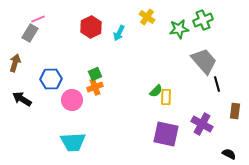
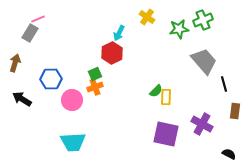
red hexagon: moved 21 px right, 26 px down
black line: moved 7 px right
